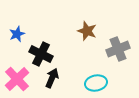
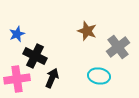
gray cross: moved 2 px up; rotated 15 degrees counterclockwise
black cross: moved 6 px left, 2 px down
pink cross: rotated 35 degrees clockwise
cyan ellipse: moved 3 px right, 7 px up; rotated 20 degrees clockwise
